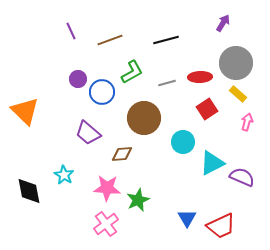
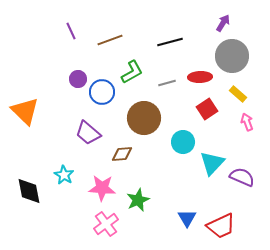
black line: moved 4 px right, 2 px down
gray circle: moved 4 px left, 7 px up
pink arrow: rotated 36 degrees counterclockwise
cyan triangle: rotated 20 degrees counterclockwise
pink star: moved 5 px left
